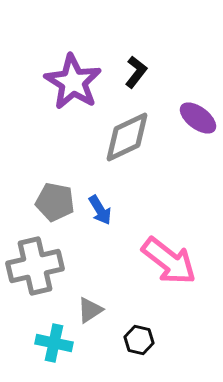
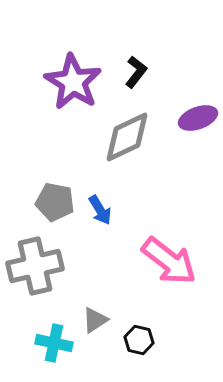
purple ellipse: rotated 57 degrees counterclockwise
gray triangle: moved 5 px right, 10 px down
